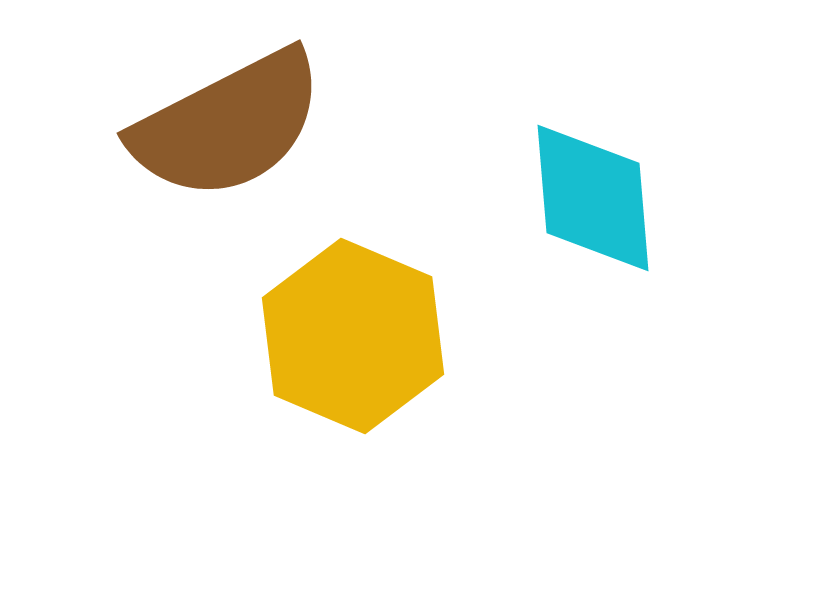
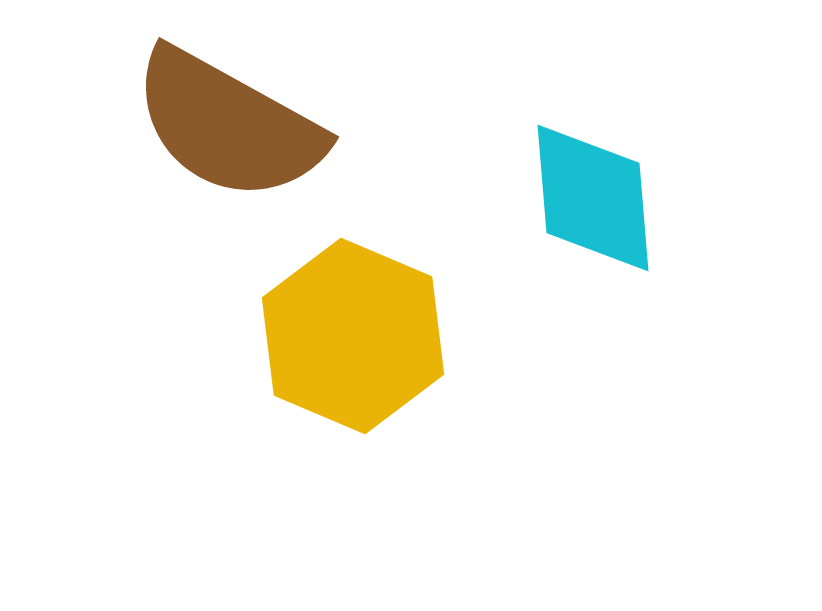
brown semicircle: rotated 56 degrees clockwise
